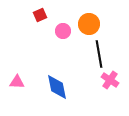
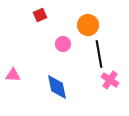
orange circle: moved 1 px left, 1 px down
pink circle: moved 13 px down
pink triangle: moved 4 px left, 7 px up
